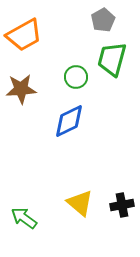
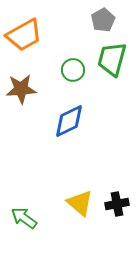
green circle: moved 3 px left, 7 px up
black cross: moved 5 px left, 1 px up
